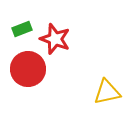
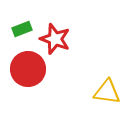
yellow triangle: rotated 20 degrees clockwise
